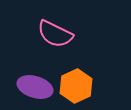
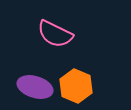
orange hexagon: rotated 12 degrees counterclockwise
